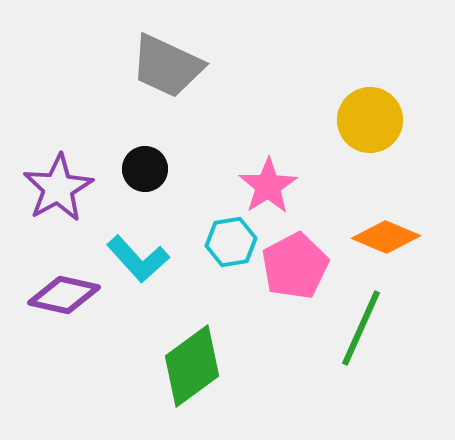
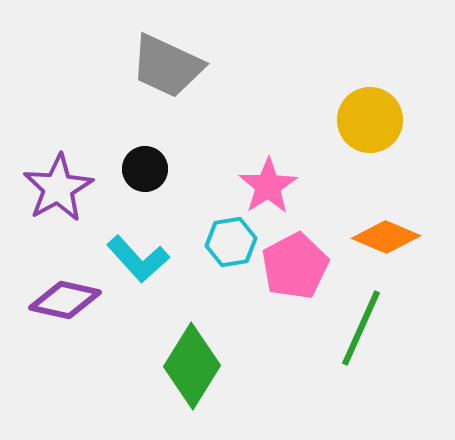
purple diamond: moved 1 px right, 5 px down
green diamond: rotated 22 degrees counterclockwise
